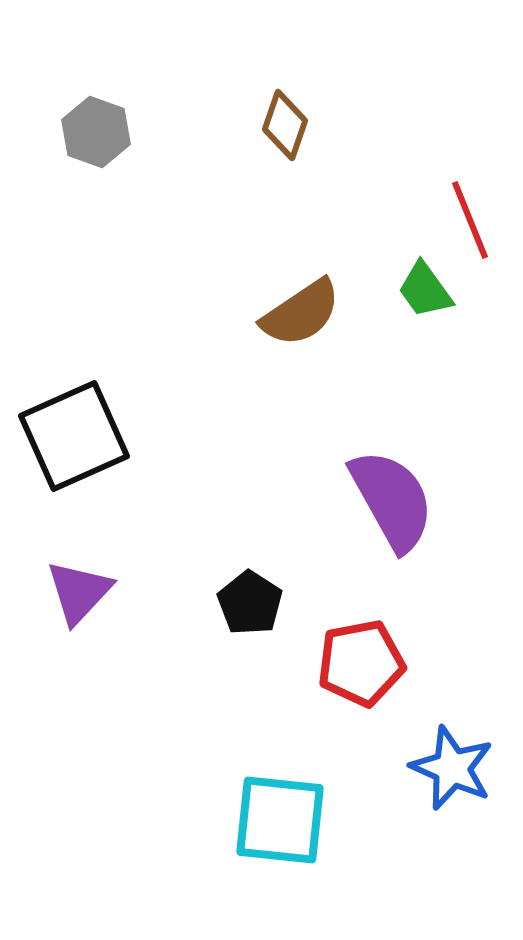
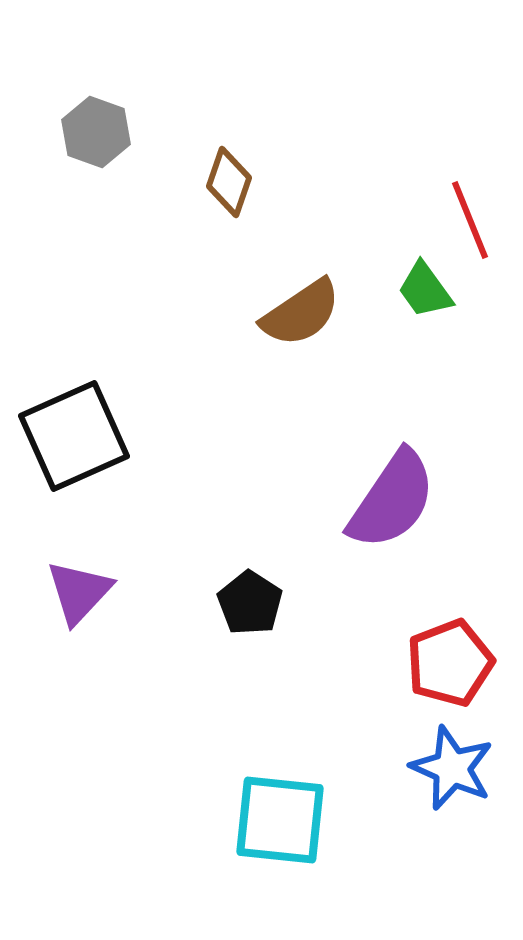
brown diamond: moved 56 px left, 57 px down
purple semicircle: rotated 63 degrees clockwise
red pentagon: moved 89 px right; rotated 10 degrees counterclockwise
